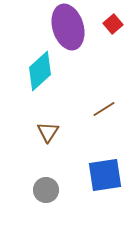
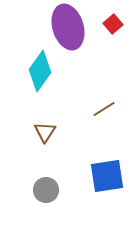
cyan diamond: rotated 12 degrees counterclockwise
brown triangle: moved 3 px left
blue square: moved 2 px right, 1 px down
